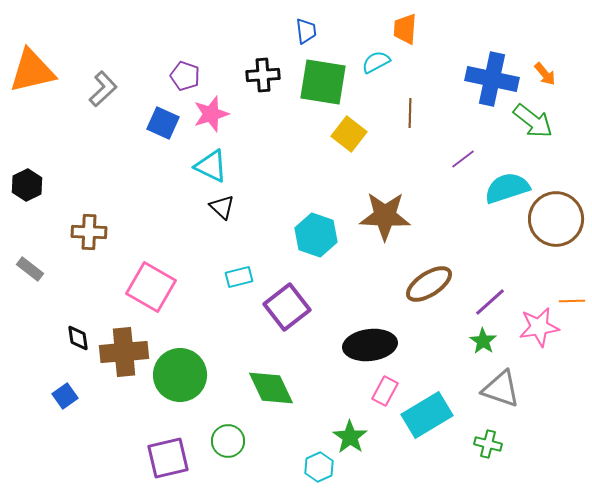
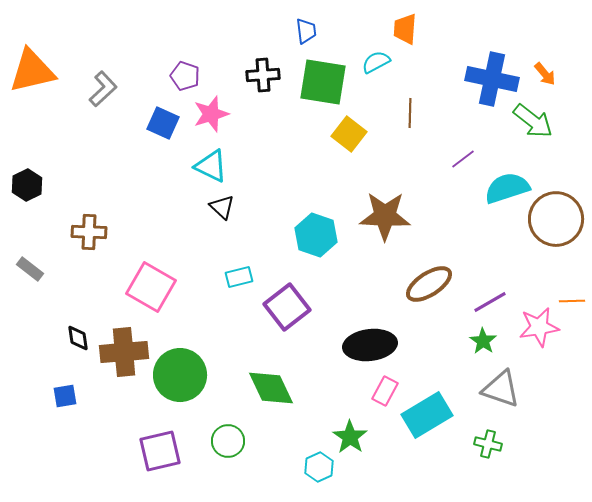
purple line at (490, 302): rotated 12 degrees clockwise
blue square at (65, 396): rotated 25 degrees clockwise
purple square at (168, 458): moved 8 px left, 7 px up
